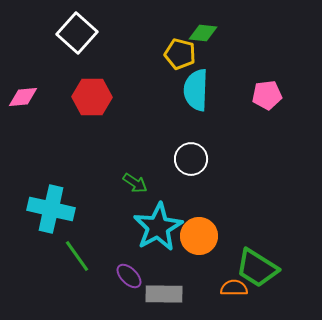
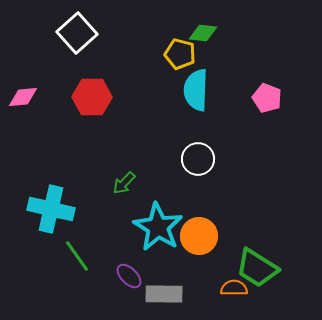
white square: rotated 6 degrees clockwise
pink pentagon: moved 3 px down; rotated 28 degrees clockwise
white circle: moved 7 px right
green arrow: moved 11 px left; rotated 100 degrees clockwise
cyan star: rotated 12 degrees counterclockwise
